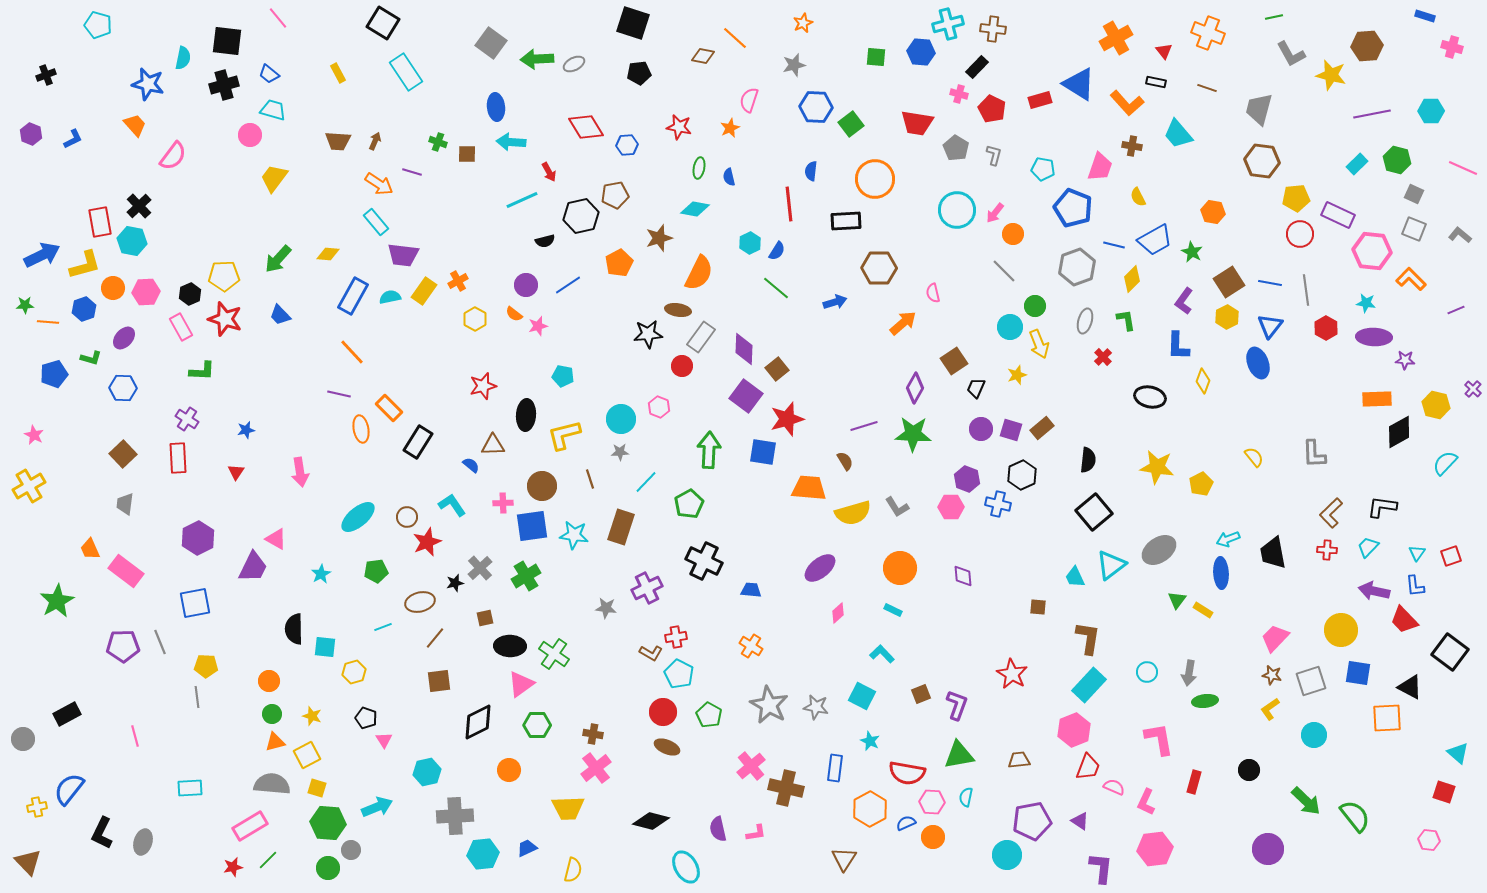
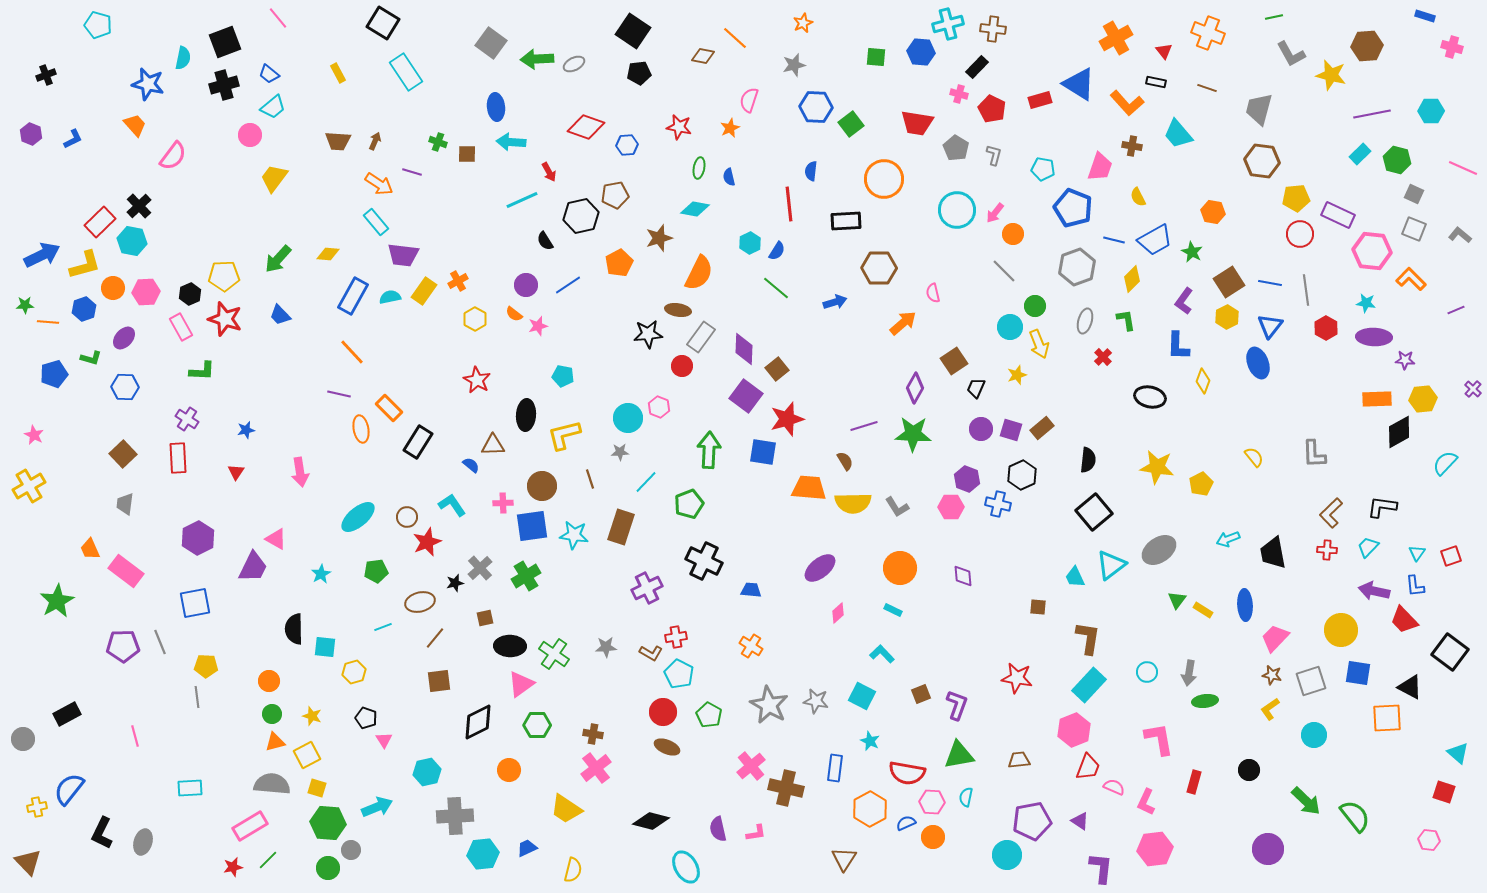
black square at (633, 23): moved 8 px down; rotated 16 degrees clockwise
black square at (227, 41): moved 2 px left, 1 px down; rotated 28 degrees counterclockwise
cyan trapezoid at (273, 110): moved 3 px up; rotated 124 degrees clockwise
red diamond at (586, 127): rotated 39 degrees counterclockwise
cyan rectangle at (1357, 164): moved 3 px right, 10 px up
orange circle at (875, 179): moved 9 px right
red rectangle at (100, 222): rotated 56 degrees clockwise
black semicircle at (545, 241): rotated 72 degrees clockwise
blue line at (1114, 245): moved 5 px up
red star at (483, 386): moved 6 px left, 6 px up; rotated 28 degrees counterclockwise
blue hexagon at (123, 388): moved 2 px right, 1 px up
yellow hexagon at (1436, 405): moved 13 px left, 6 px up; rotated 20 degrees counterclockwise
cyan circle at (621, 419): moved 7 px right, 1 px up
green pentagon at (689, 504): rotated 8 degrees clockwise
yellow semicircle at (853, 513): moved 10 px up; rotated 15 degrees clockwise
blue ellipse at (1221, 573): moved 24 px right, 32 px down
gray star at (606, 608): moved 39 px down; rotated 10 degrees counterclockwise
red star at (1012, 674): moved 5 px right, 4 px down; rotated 20 degrees counterclockwise
gray star at (816, 707): moved 6 px up
yellow trapezoid at (568, 808): moved 2 px left, 1 px down; rotated 36 degrees clockwise
